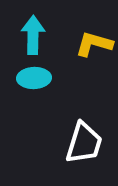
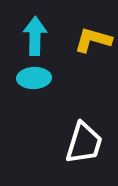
cyan arrow: moved 2 px right, 1 px down
yellow L-shape: moved 1 px left, 4 px up
